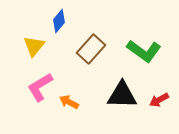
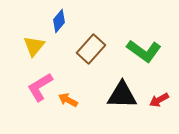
orange arrow: moved 1 px left, 2 px up
